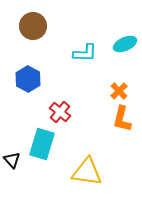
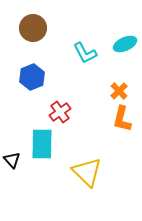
brown circle: moved 2 px down
cyan L-shape: rotated 60 degrees clockwise
blue hexagon: moved 4 px right, 2 px up; rotated 10 degrees clockwise
red cross: rotated 15 degrees clockwise
cyan rectangle: rotated 16 degrees counterclockwise
yellow triangle: rotated 36 degrees clockwise
